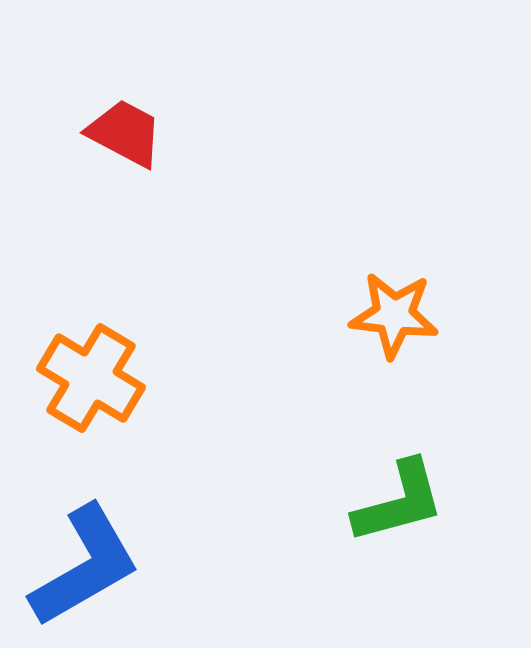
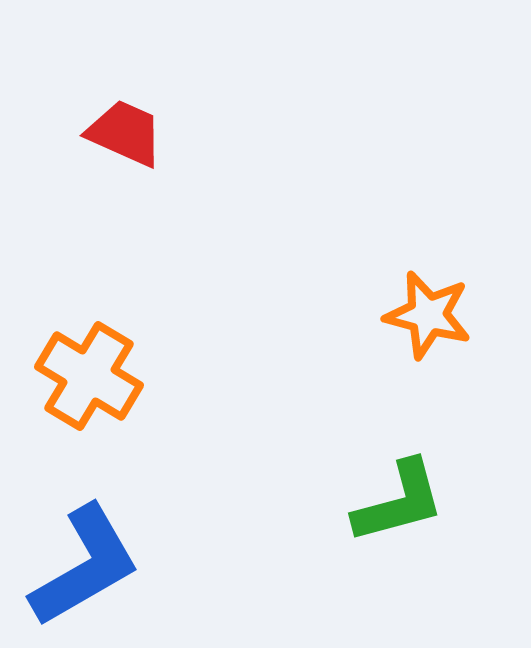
red trapezoid: rotated 4 degrees counterclockwise
orange star: moved 34 px right; rotated 8 degrees clockwise
orange cross: moved 2 px left, 2 px up
